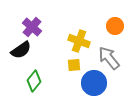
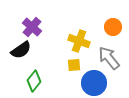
orange circle: moved 2 px left, 1 px down
